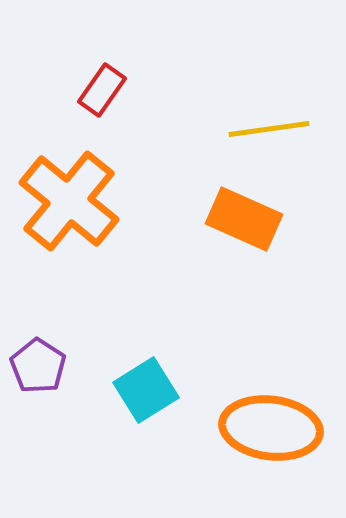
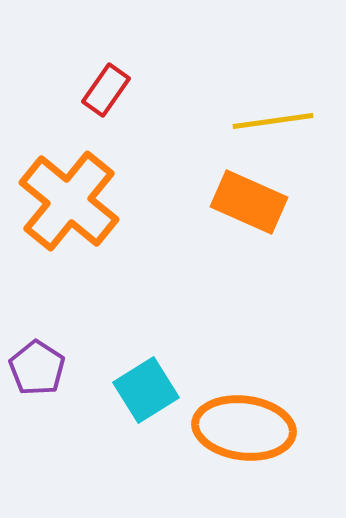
red rectangle: moved 4 px right
yellow line: moved 4 px right, 8 px up
orange rectangle: moved 5 px right, 17 px up
purple pentagon: moved 1 px left, 2 px down
orange ellipse: moved 27 px left
